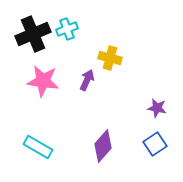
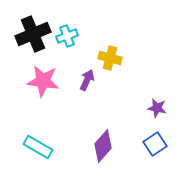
cyan cross: moved 7 px down
